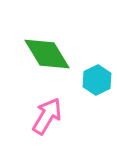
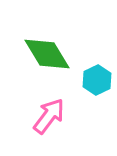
pink arrow: moved 2 px right; rotated 6 degrees clockwise
